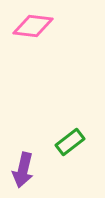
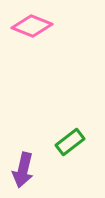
pink diamond: moved 1 px left; rotated 15 degrees clockwise
